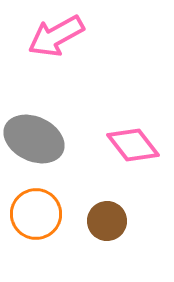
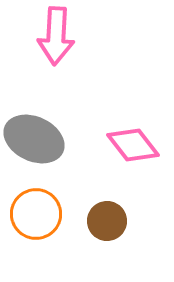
pink arrow: rotated 58 degrees counterclockwise
